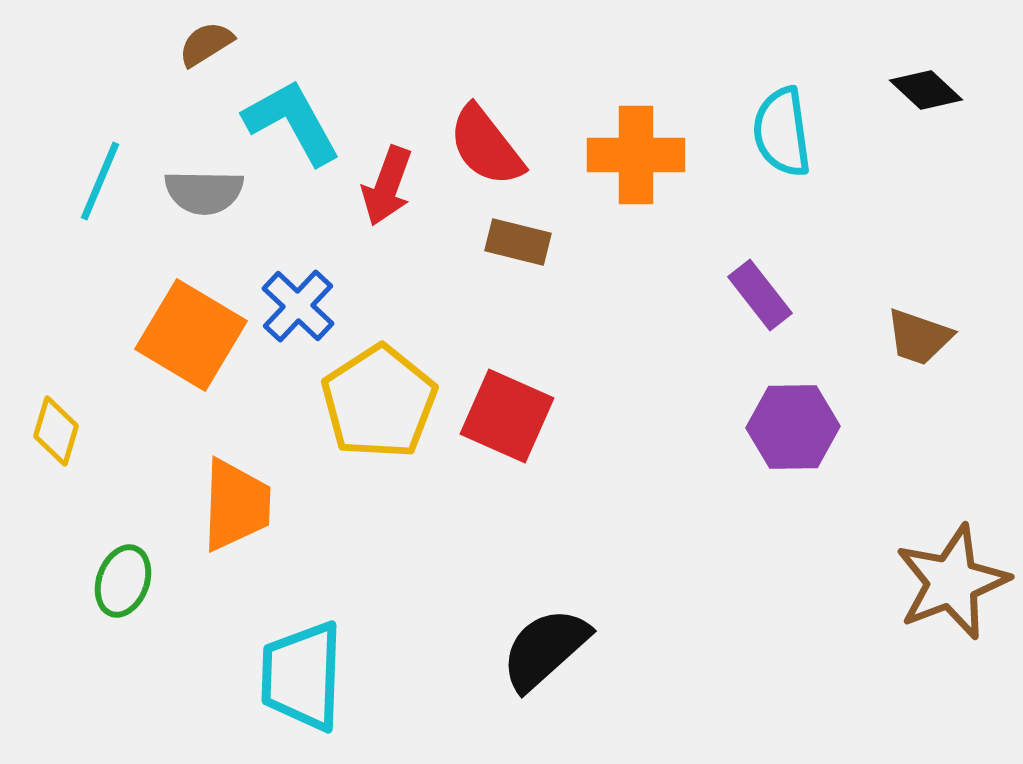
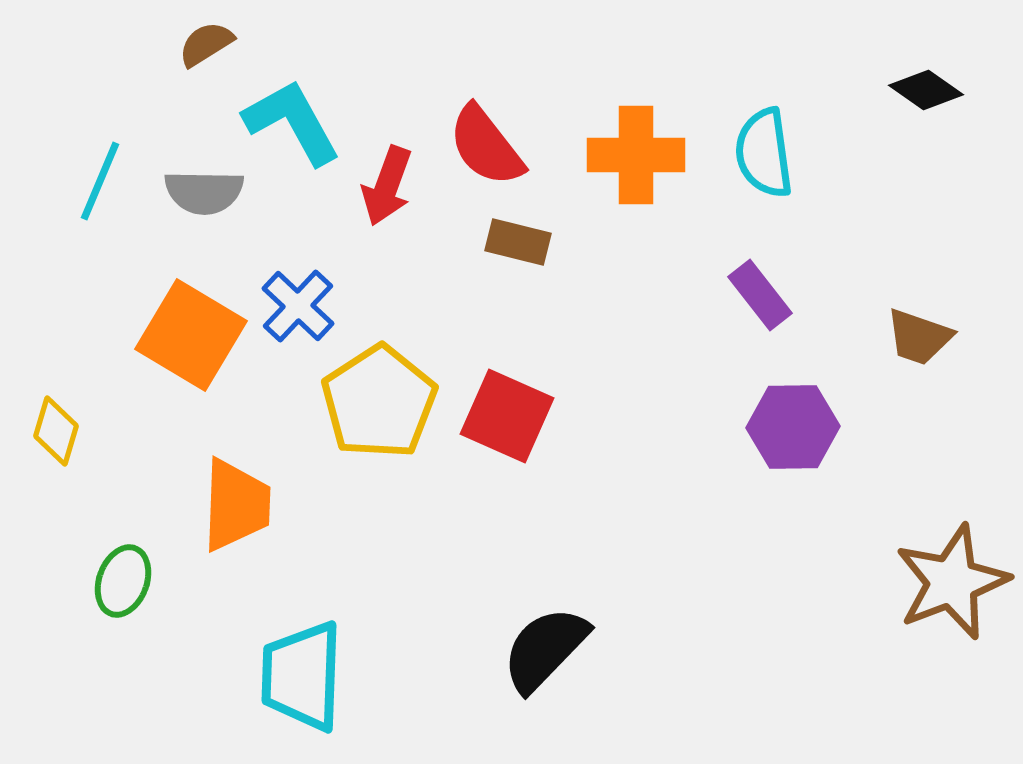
black diamond: rotated 8 degrees counterclockwise
cyan semicircle: moved 18 px left, 21 px down
black semicircle: rotated 4 degrees counterclockwise
